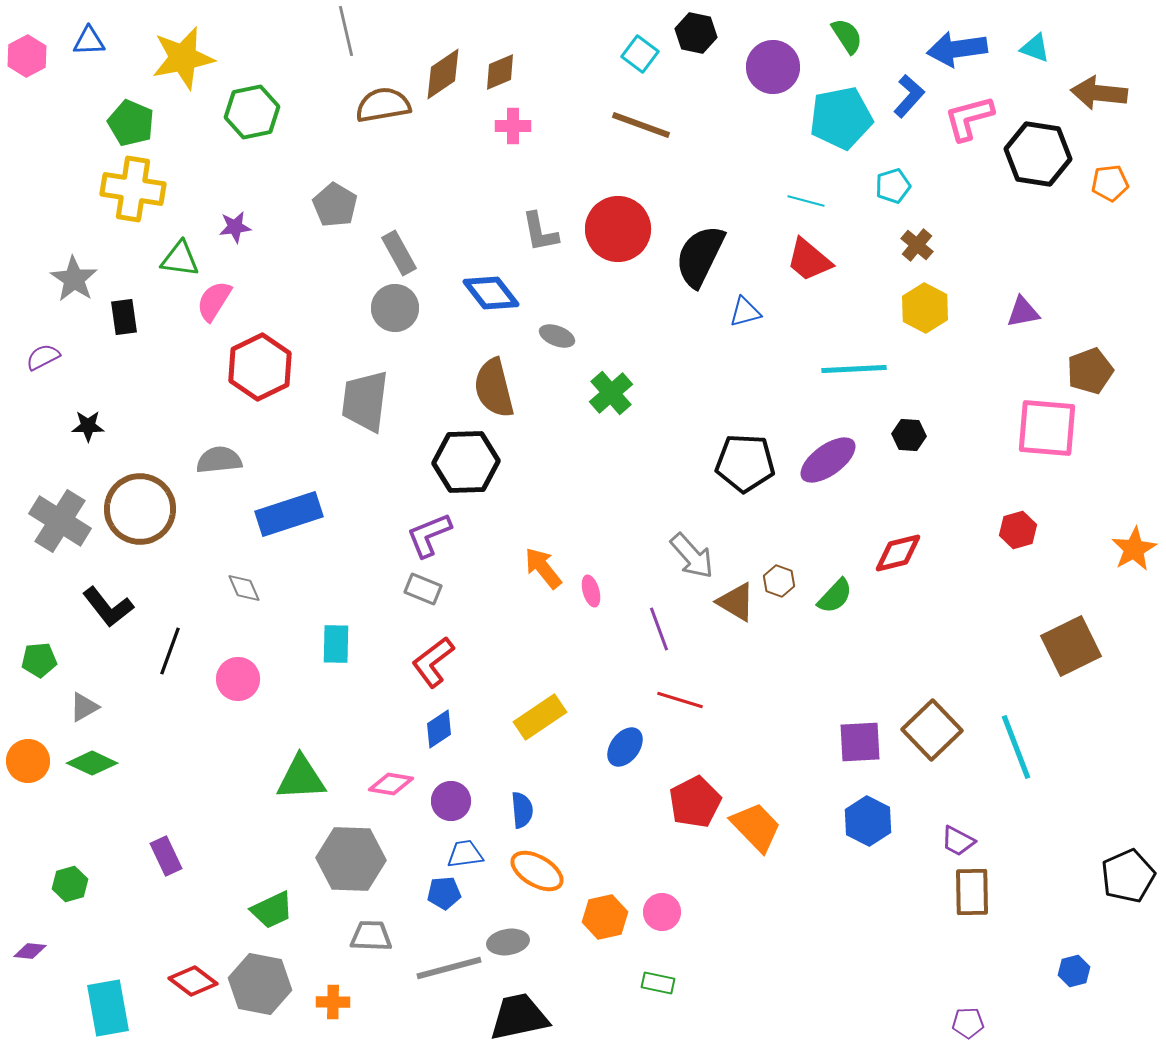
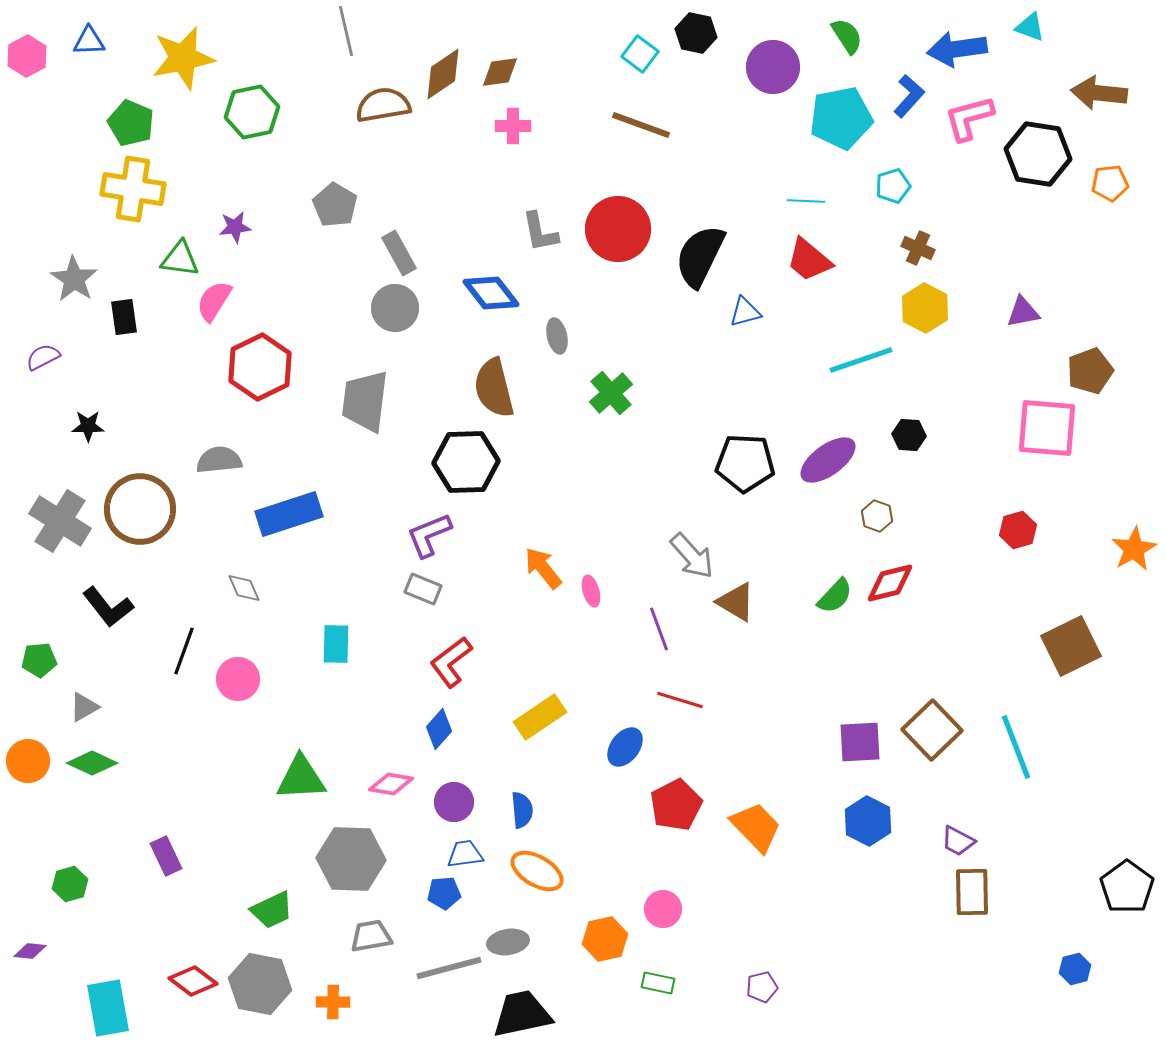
cyan triangle at (1035, 48): moved 5 px left, 21 px up
brown diamond at (500, 72): rotated 15 degrees clockwise
cyan line at (806, 201): rotated 12 degrees counterclockwise
brown cross at (917, 245): moved 1 px right, 3 px down; rotated 16 degrees counterclockwise
gray ellipse at (557, 336): rotated 56 degrees clockwise
cyan line at (854, 369): moved 7 px right, 9 px up; rotated 16 degrees counterclockwise
red diamond at (898, 553): moved 8 px left, 30 px down
brown hexagon at (779, 581): moved 98 px right, 65 px up
black line at (170, 651): moved 14 px right
red L-shape at (433, 662): moved 18 px right
blue diamond at (439, 729): rotated 15 degrees counterclockwise
purple circle at (451, 801): moved 3 px right, 1 px down
red pentagon at (695, 802): moved 19 px left, 3 px down
black pentagon at (1128, 876): moved 1 px left, 11 px down; rotated 12 degrees counterclockwise
pink circle at (662, 912): moved 1 px right, 3 px up
orange hexagon at (605, 917): moved 22 px down
gray trapezoid at (371, 936): rotated 12 degrees counterclockwise
blue hexagon at (1074, 971): moved 1 px right, 2 px up
black trapezoid at (519, 1017): moved 3 px right, 3 px up
purple pentagon at (968, 1023): moved 206 px left, 36 px up; rotated 12 degrees counterclockwise
